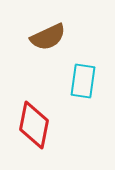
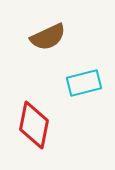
cyan rectangle: moved 1 px right, 2 px down; rotated 68 degrees clockwise
